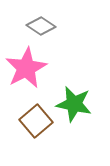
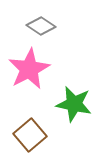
pink star: moved 3 px right, 1 px down
brown square: moved 6 px left, 14 px down
